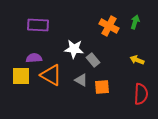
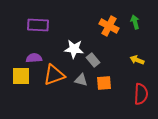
green arrow: rotated 32 degrees counterclockwise
orange triangle: moved 3 px right; rotated 50 degrees counterclockwise
gray triangle: rotated 16 degrees counterclockwise
orange square: moved 2 px right, 4 px up
